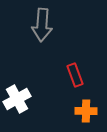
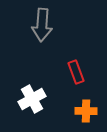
red rectangle: moved 1 px right, 3 px up
white cross: moved 15 px right
